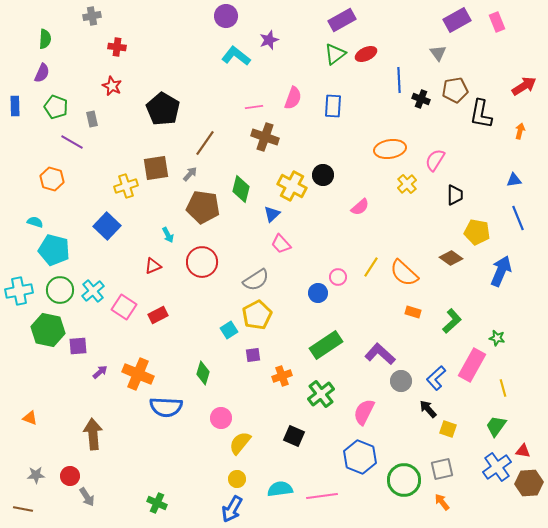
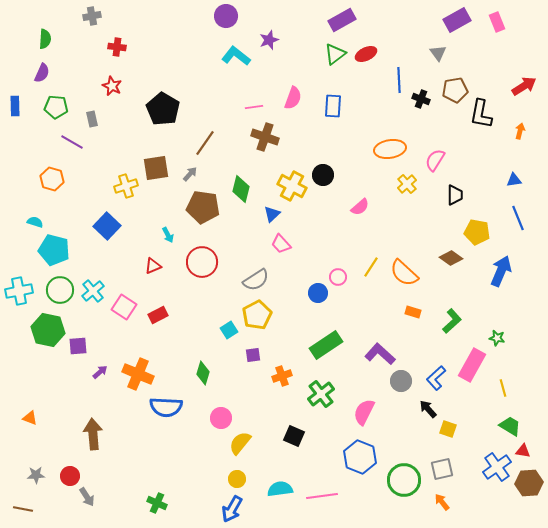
green pentagon at (56, 107): rotated 15 degrees counterclockwise
green trapezoid at (496, 426): moved 14 px right; rotated 85 degrees clockwise
